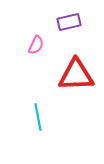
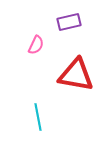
red triangle: rotated 12 degrees clockwise
